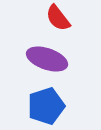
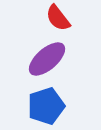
purple ellipse: rotated 60 degrees counterclockwise
